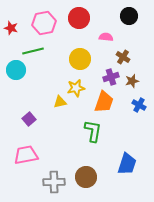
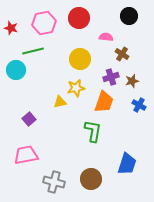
brown cross: moved 1 px left, 3 px up
brown circle: moved 5 px right, 2 px down
gray cross: rotated 15 degrees clockwise
